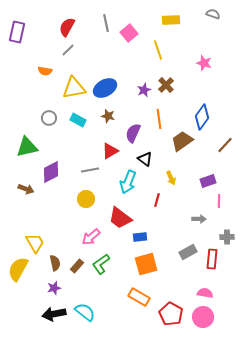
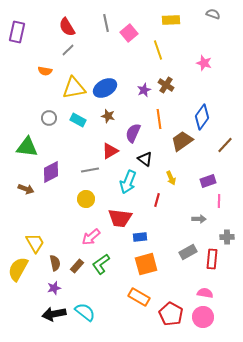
red semicircle at (67, 27): rotated 60 degrees counterclockwise
brown cross at (166, 85): rotated 14 degrees counterclockwise
green triangle at (27, 147): rotated 20 degrees clockwise
red trapezoid at (120, 218): rotated 30 degrees counterclockwise
